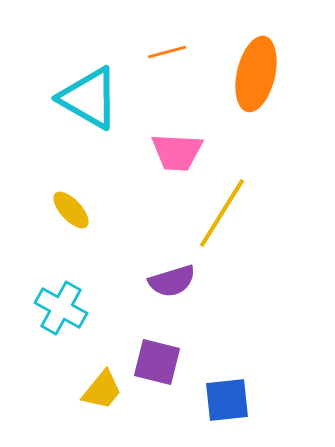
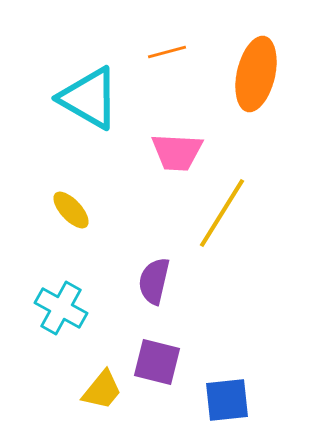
purple semicircle: moved 18 px left; rotated 120 degrees clockwise
